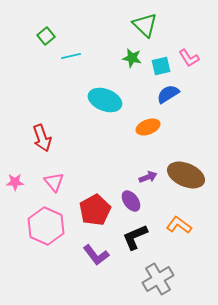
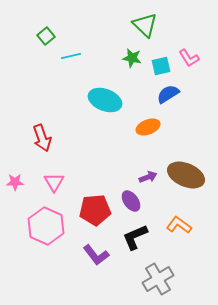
pink triangle: rotated 10 degrees clockwise
red pentagon: rotated 24 degrees clockwise
